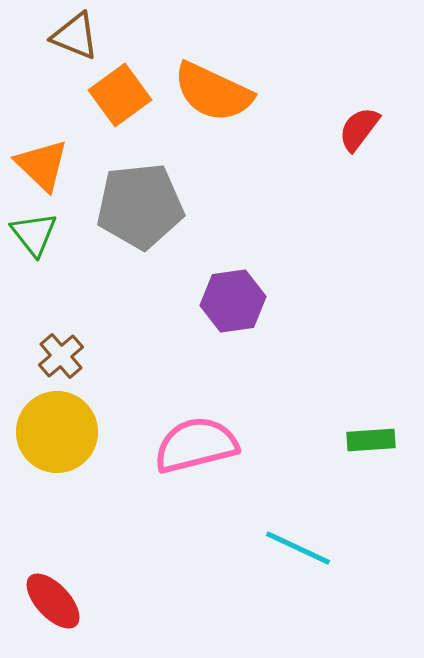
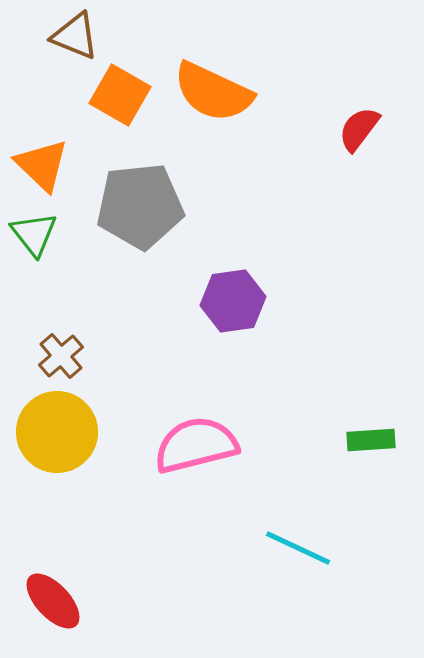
orange square: rotated 24 degrees counterclockwise
